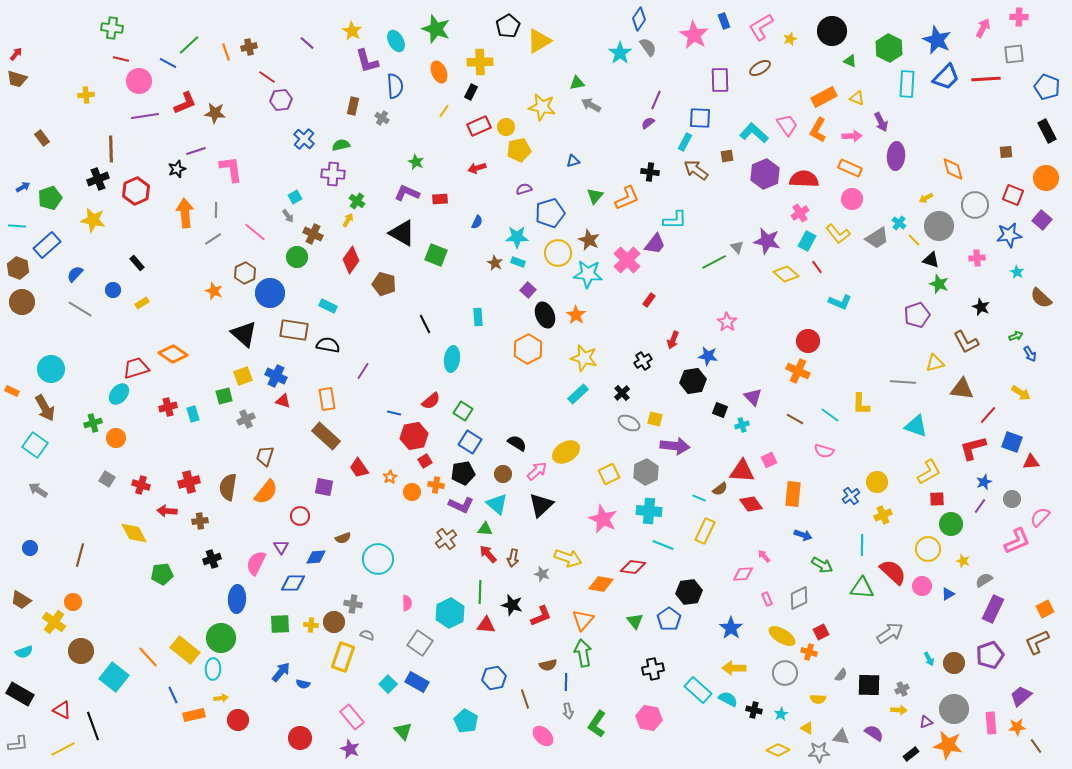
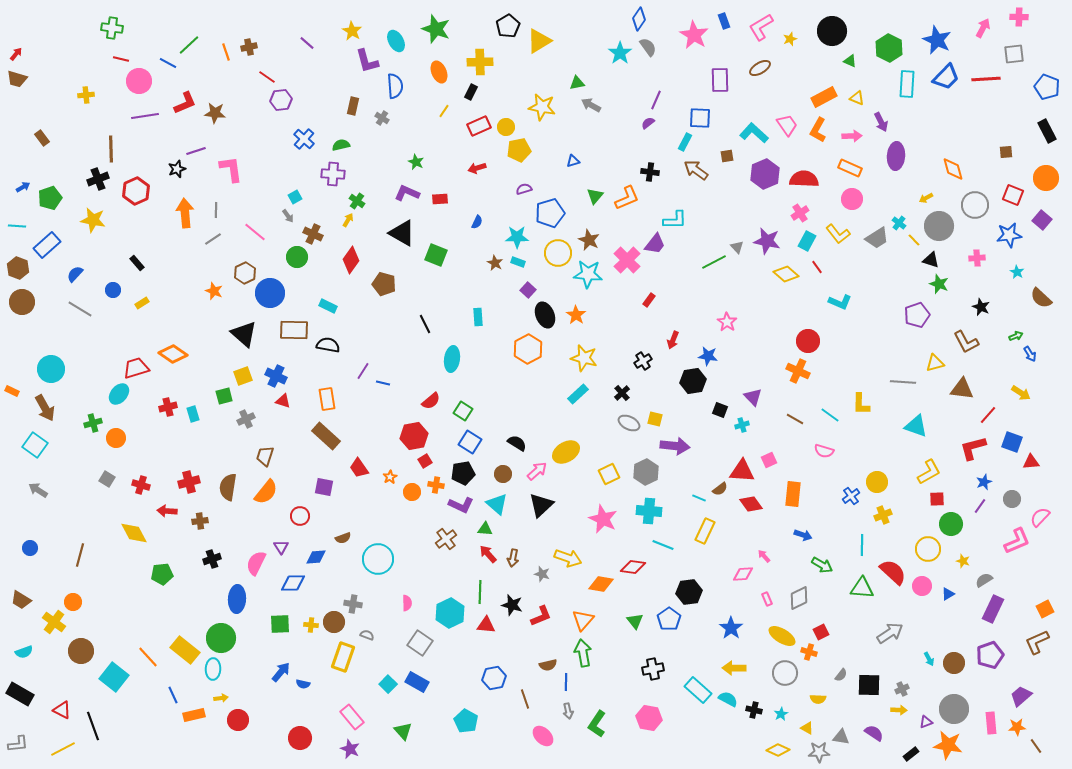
brown rectangle at (294, 330): rotated 8 degrees counterclockwise
blue line at (394, 413): moved 11 px left, 30 px up
